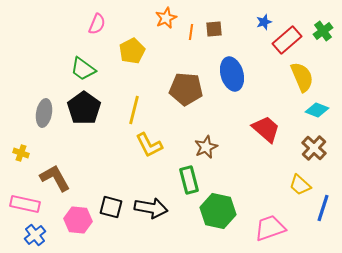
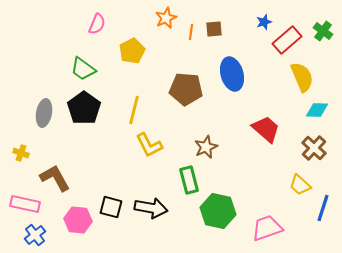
green cross: rotated 18 degrees counterclockwise
cyan diamond: rotated 20 degrees counterclockwise
pink trapezoid: moved 3 px left
